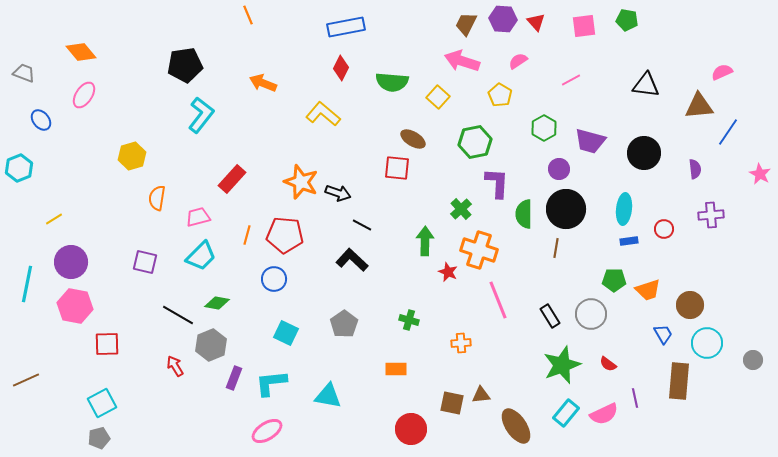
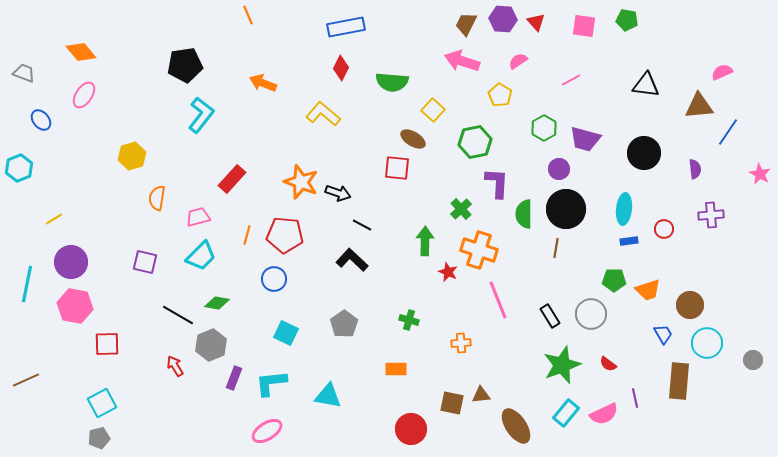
pink square at (584, 26): rotated 15 degrees clockwise
yellow square at (438, 97): moved 5 px left, 13 px down
purple trapezoid at (590, 141): moved 5 px left, 2 px up
